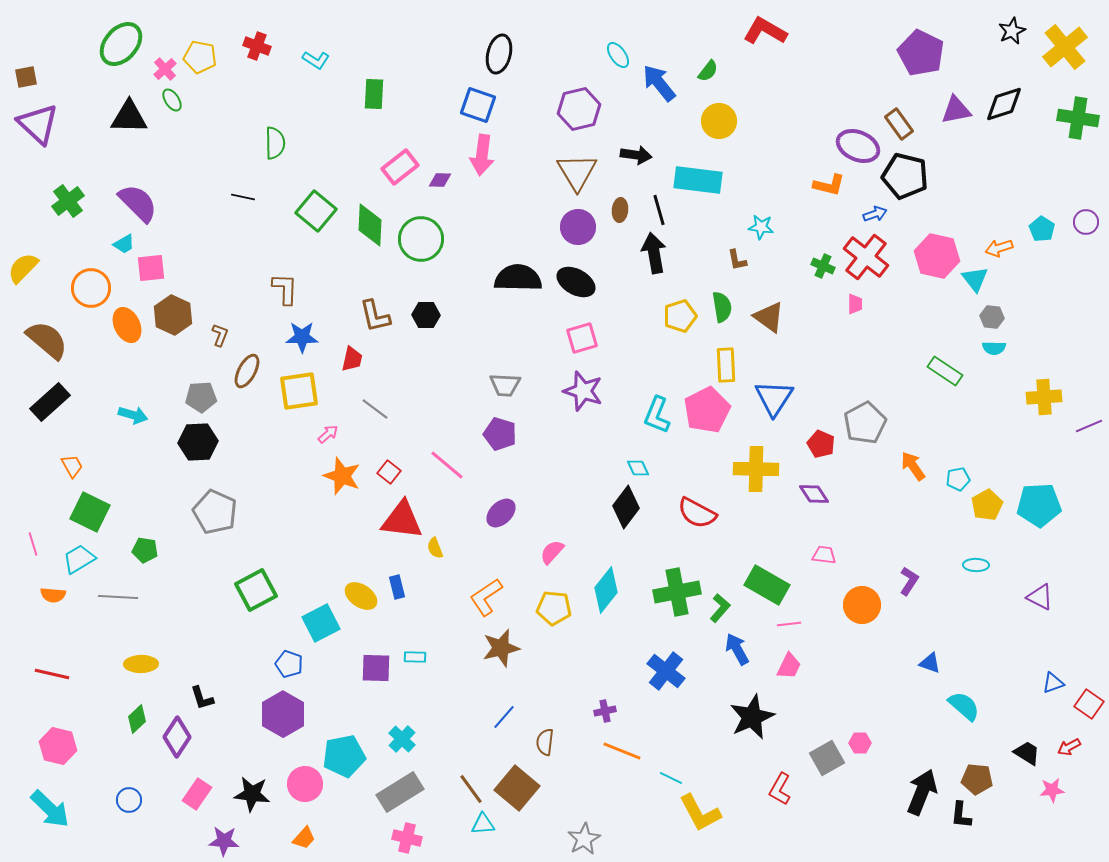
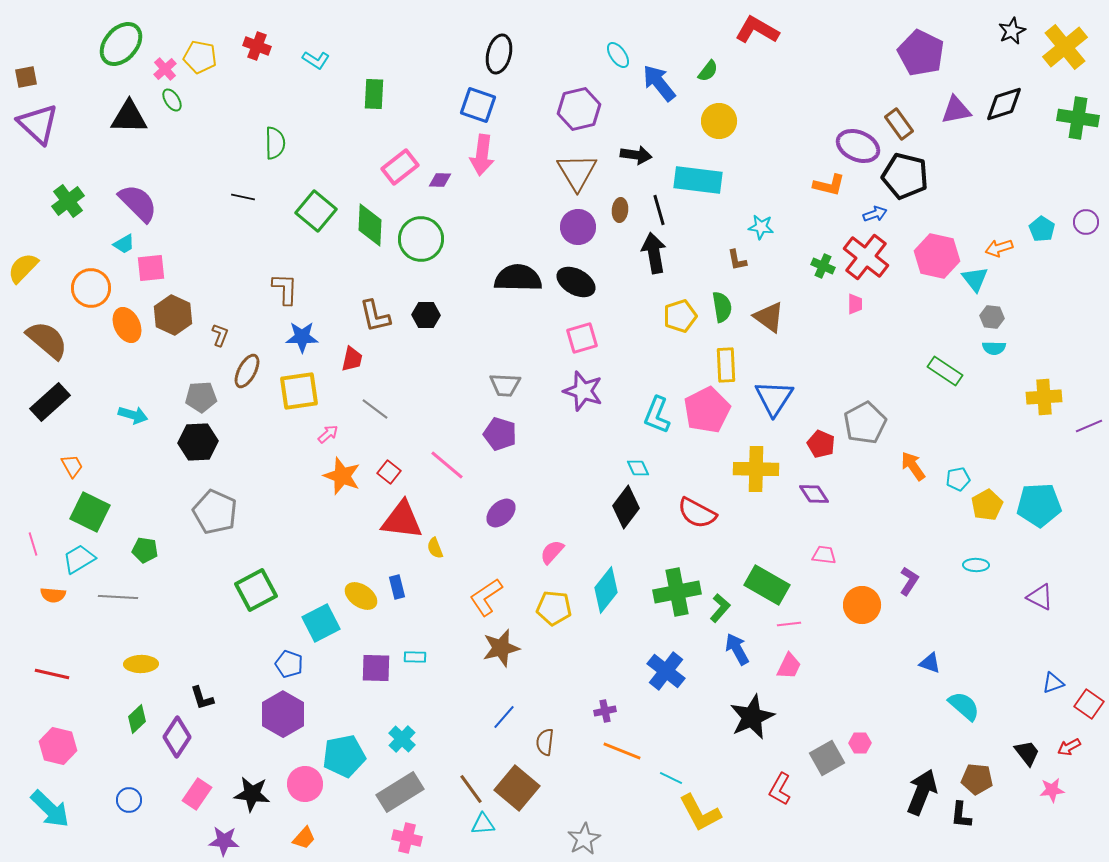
red L-shape at (765, 31): moved 8 px left, 1 px up
black trapezoid at (1027, 753): rotated 20 degrees clockwise
